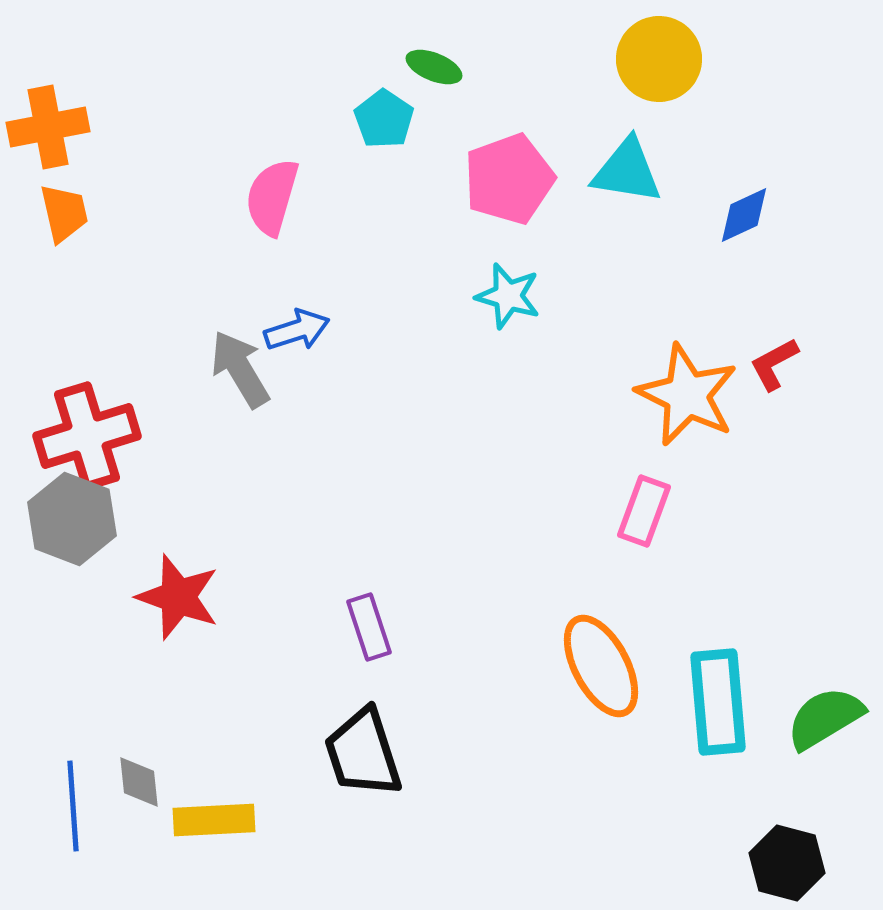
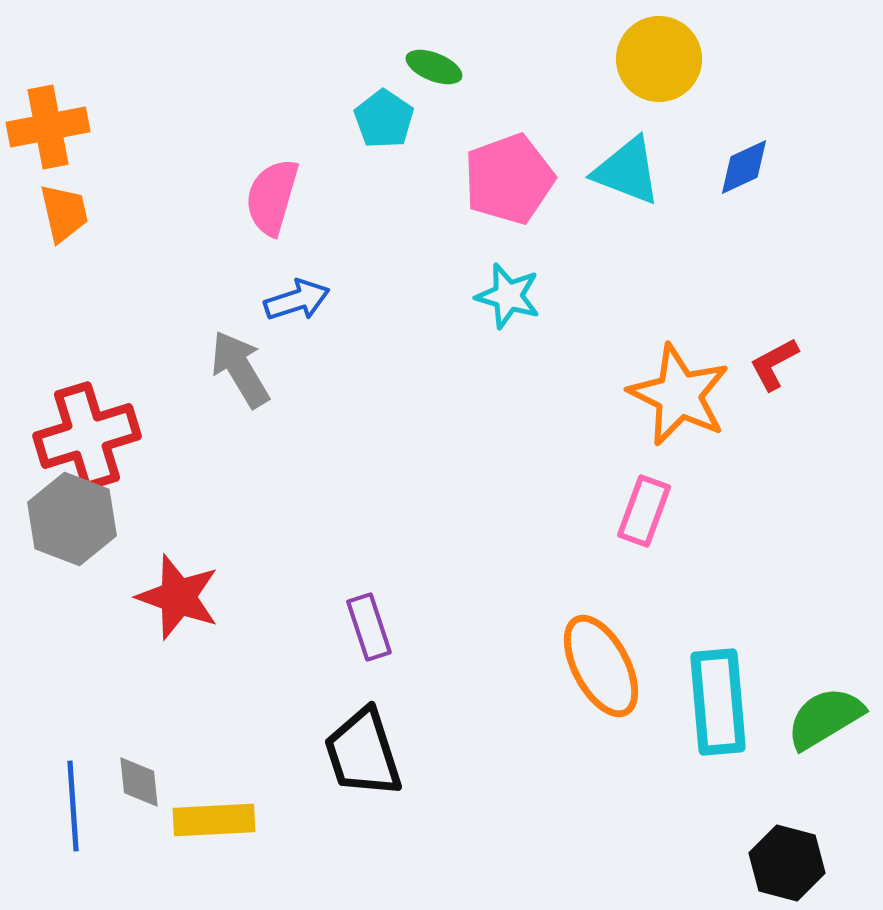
cyan triangle: rotated 12 degrees clockwise
blue diamond: moved 48 px up
blue arrow: moved 30 px up
orange star: moved 8 px left
